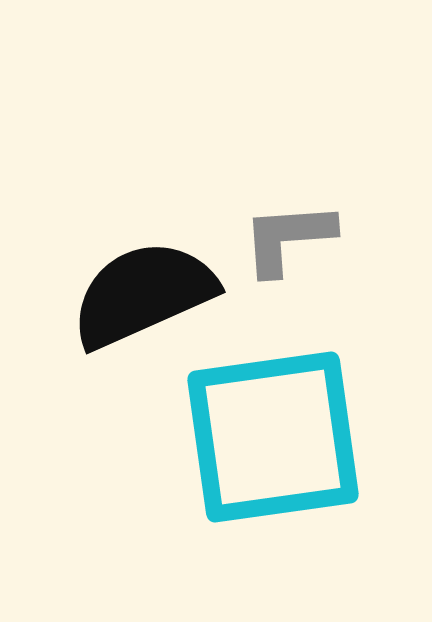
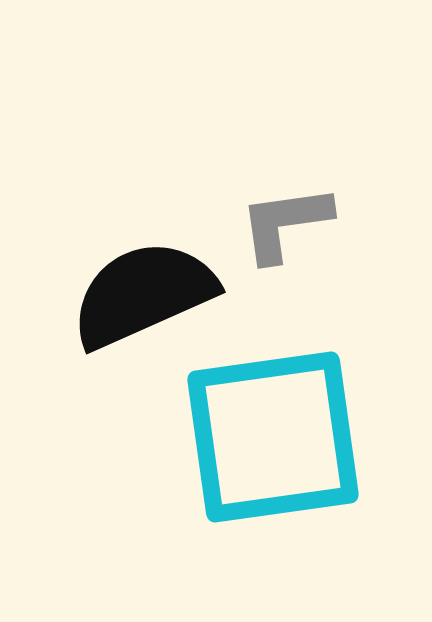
gray L-shape: moved 3 px left, 15 px up; rotated 4 degrees counterclockwise
